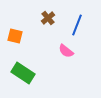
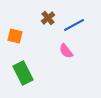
blue line: moved 3 px left; rotated 40 degrees clockwise
pink semicircle: rotated 14 degrees clockwise
green rectangle: rotated 30 degrees clockwise
